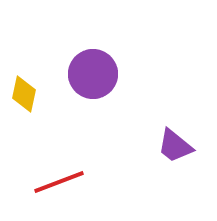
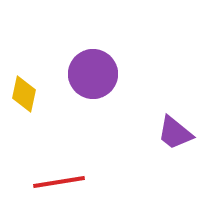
purple trapezoid: moved 13 px up
red line: rotated 12 degrees clockwise
